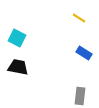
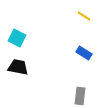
yellow line: moved 5 px right, 2 px up
